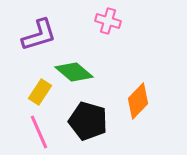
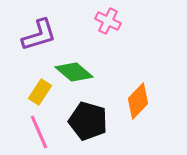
pink cross: rotated 10 degrees clockwise
